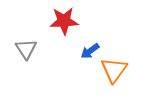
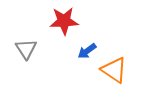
blue arrow: moved 3 px left
orange triangle: rotated 32 degrees counterclockwise
